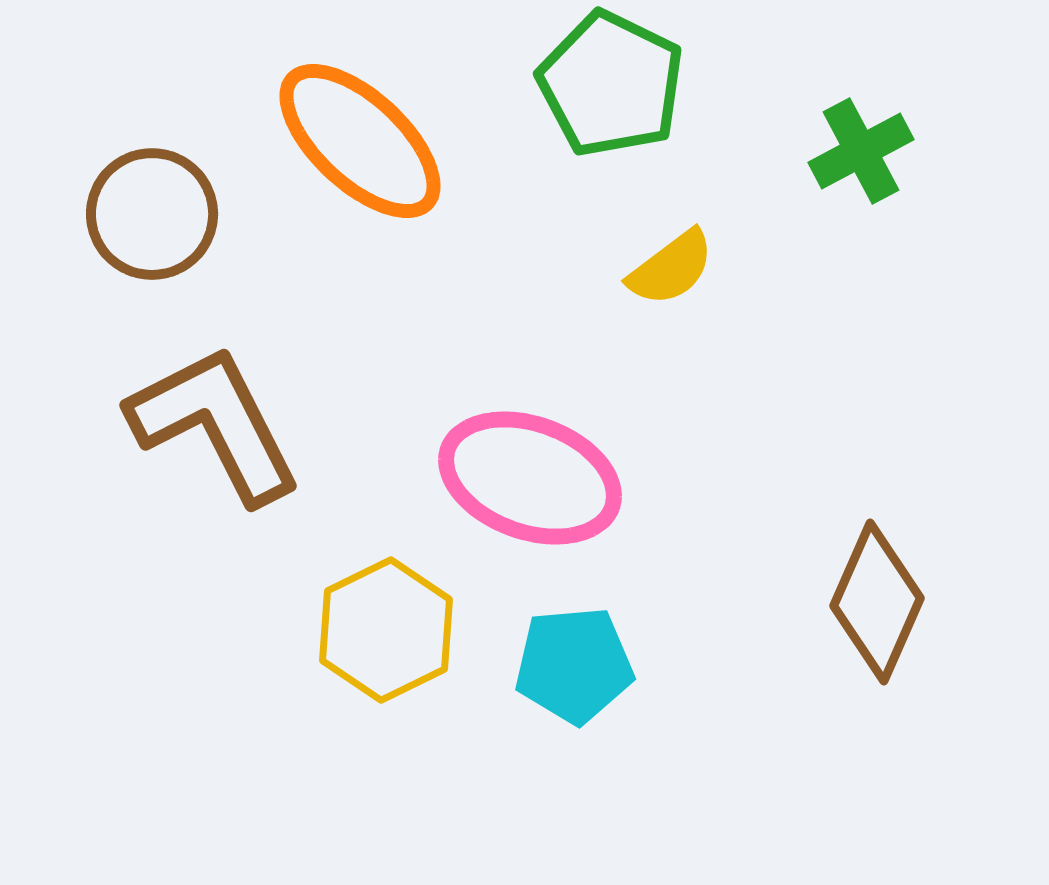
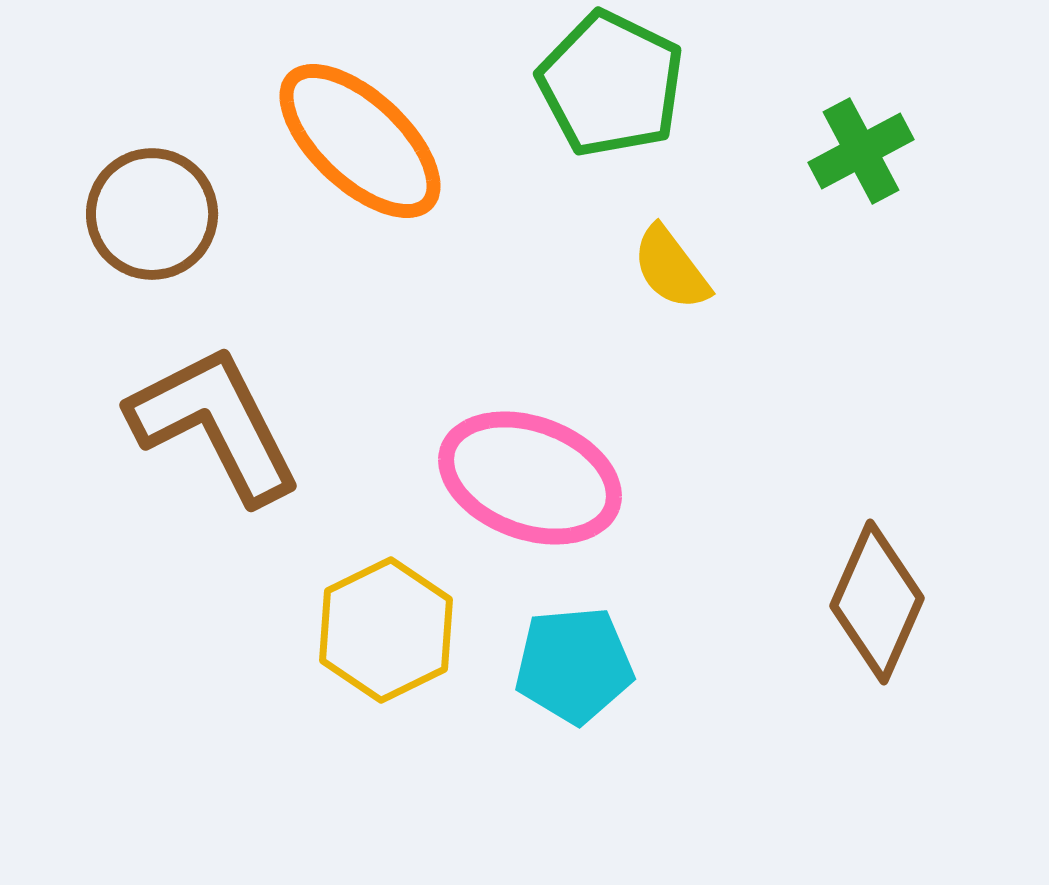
yellow semicircle: rotated 90 degrees clockwise
